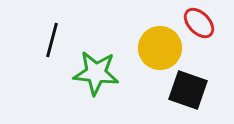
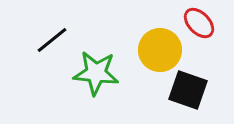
black line: rotated 36 degrees clockwise
yellow circle: moved 2 px down
